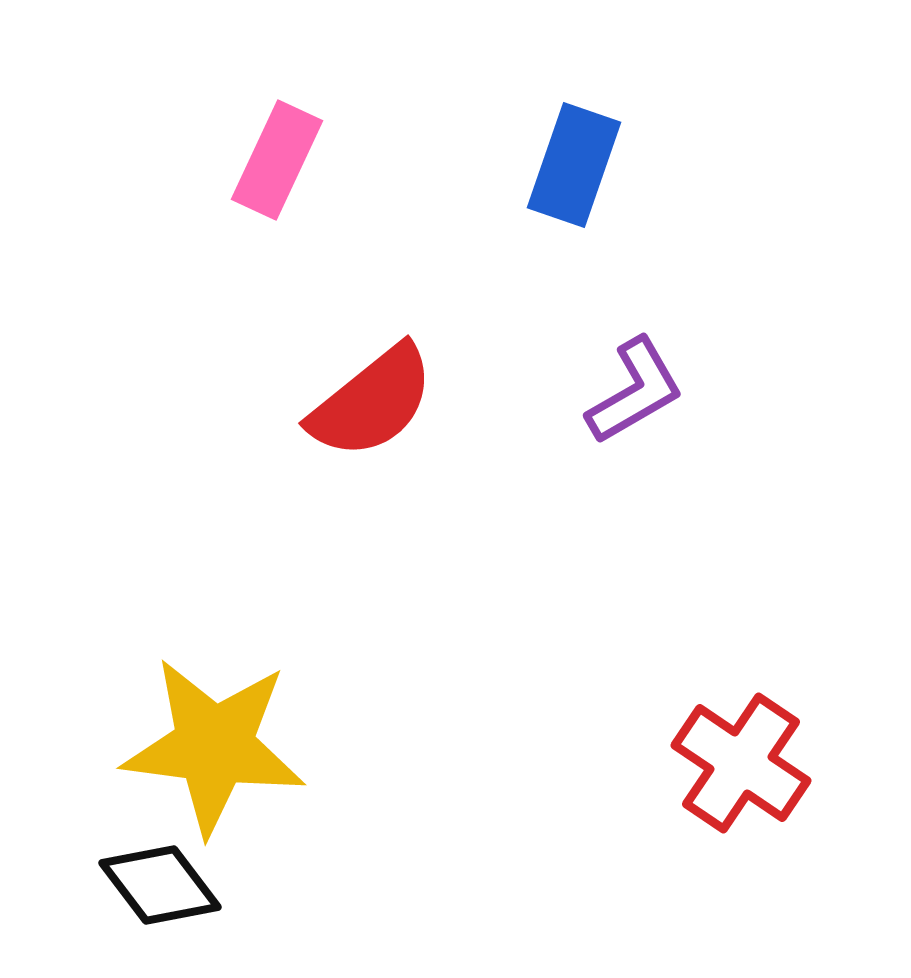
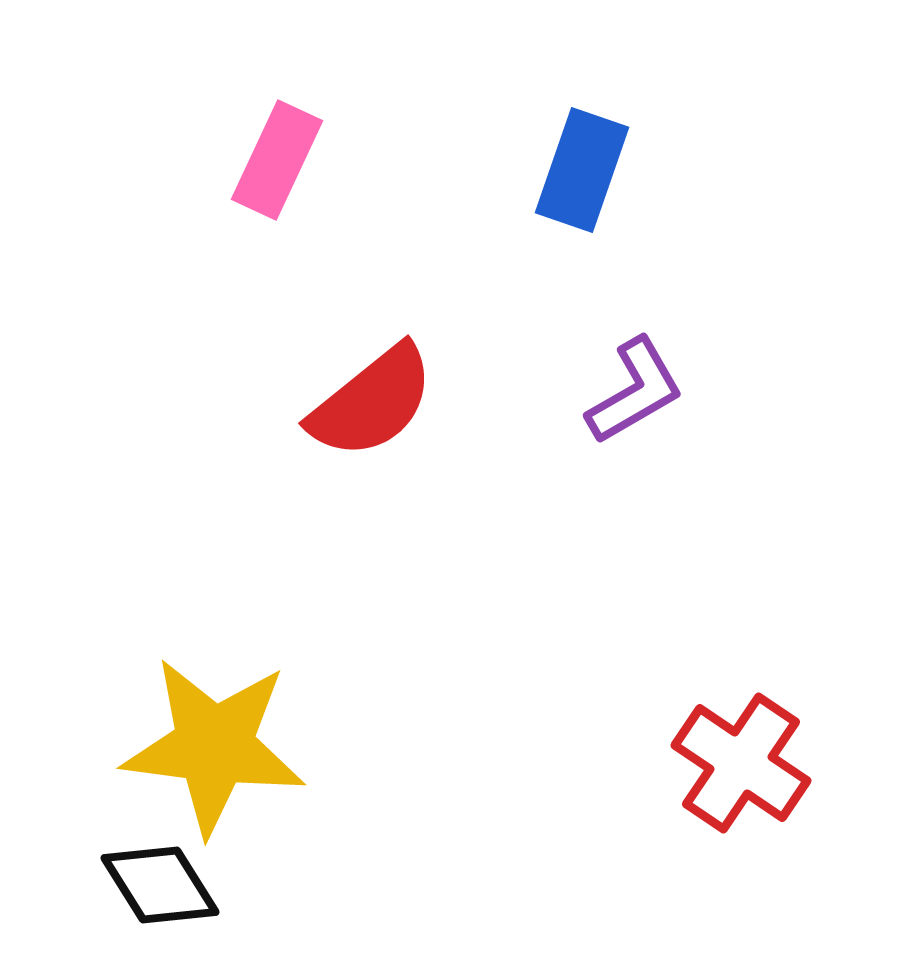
blue rectangle: moved 8 px right, 5 px down
black diamond: rotated 5 degrees clockwise
